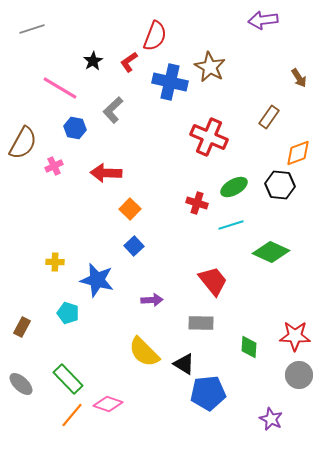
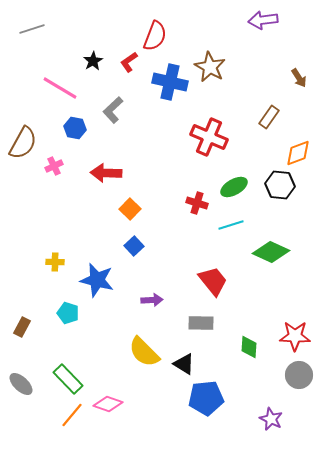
blue pentagon at (208, 393): moved 2 px left, 5 px down
